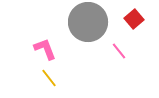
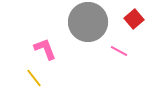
pink line: rotated 24 degrees counterclockwise
yellow line: moved 15 px left
